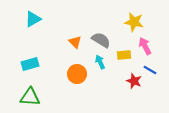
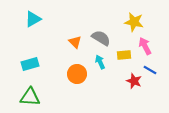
gray semicircle: moved 2 px up
